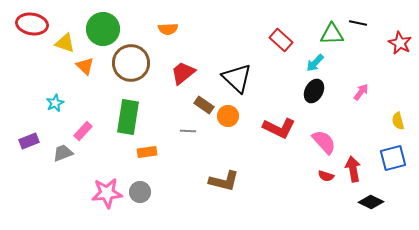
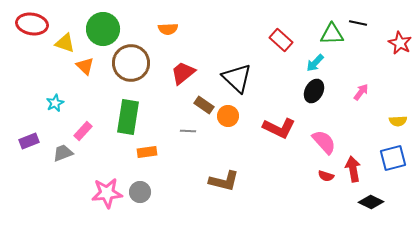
yellow semicircle: rotated 78 degrees counterclockwise
